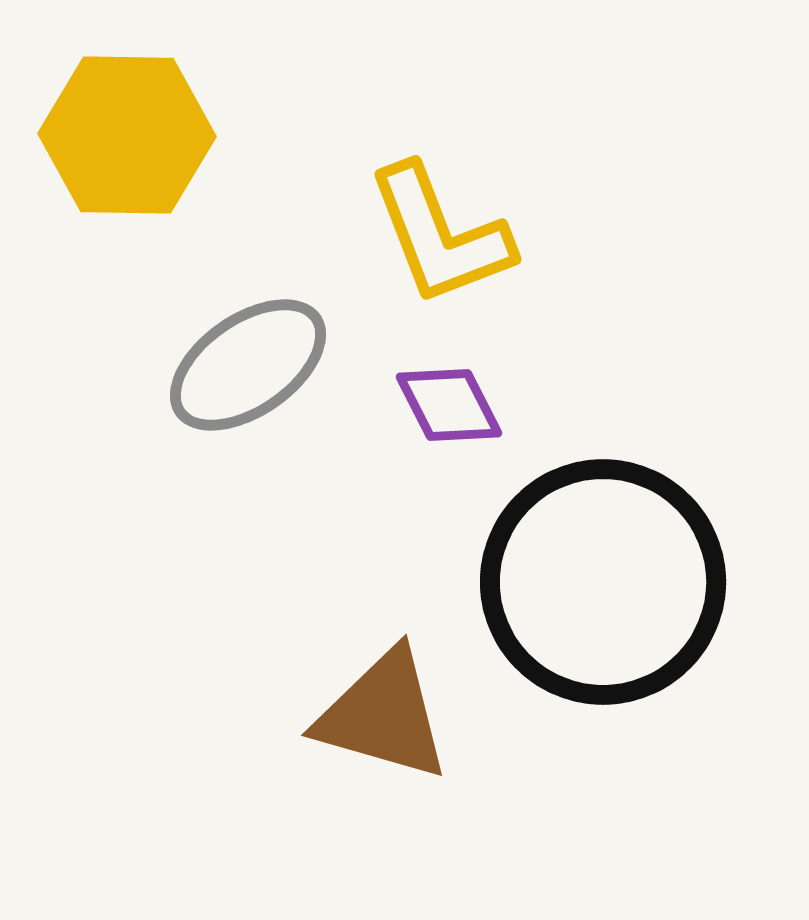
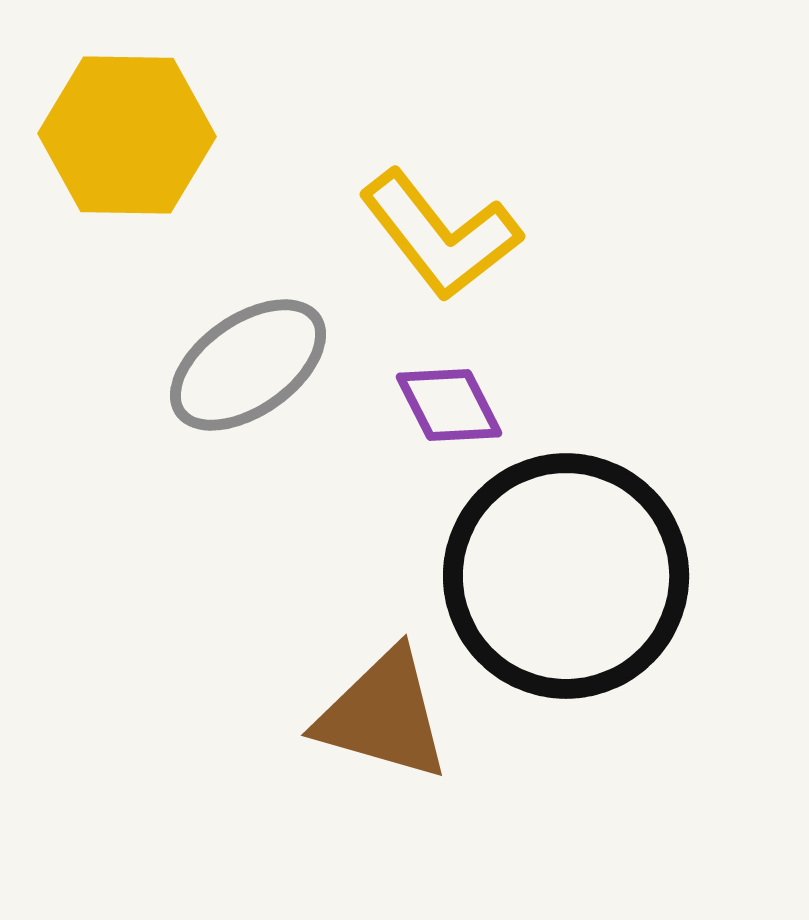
yellow L-shape: rotated 17 degrees counterclockwise
black circle: moved 37 px left, 6 px up
